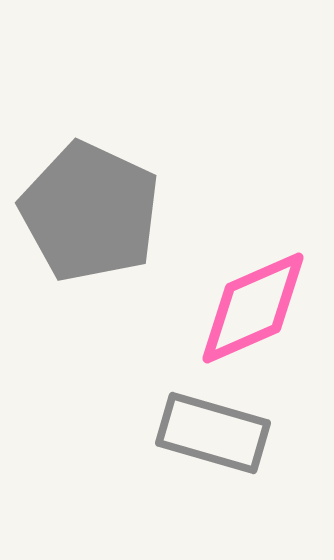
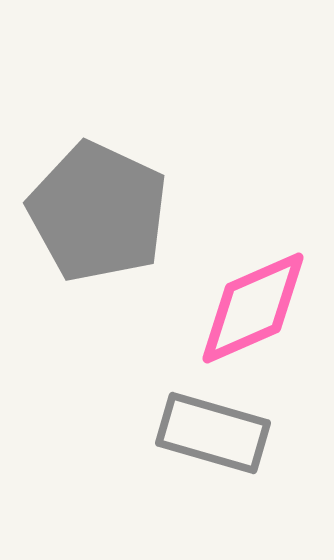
gray pentagon: moved 8 px right
